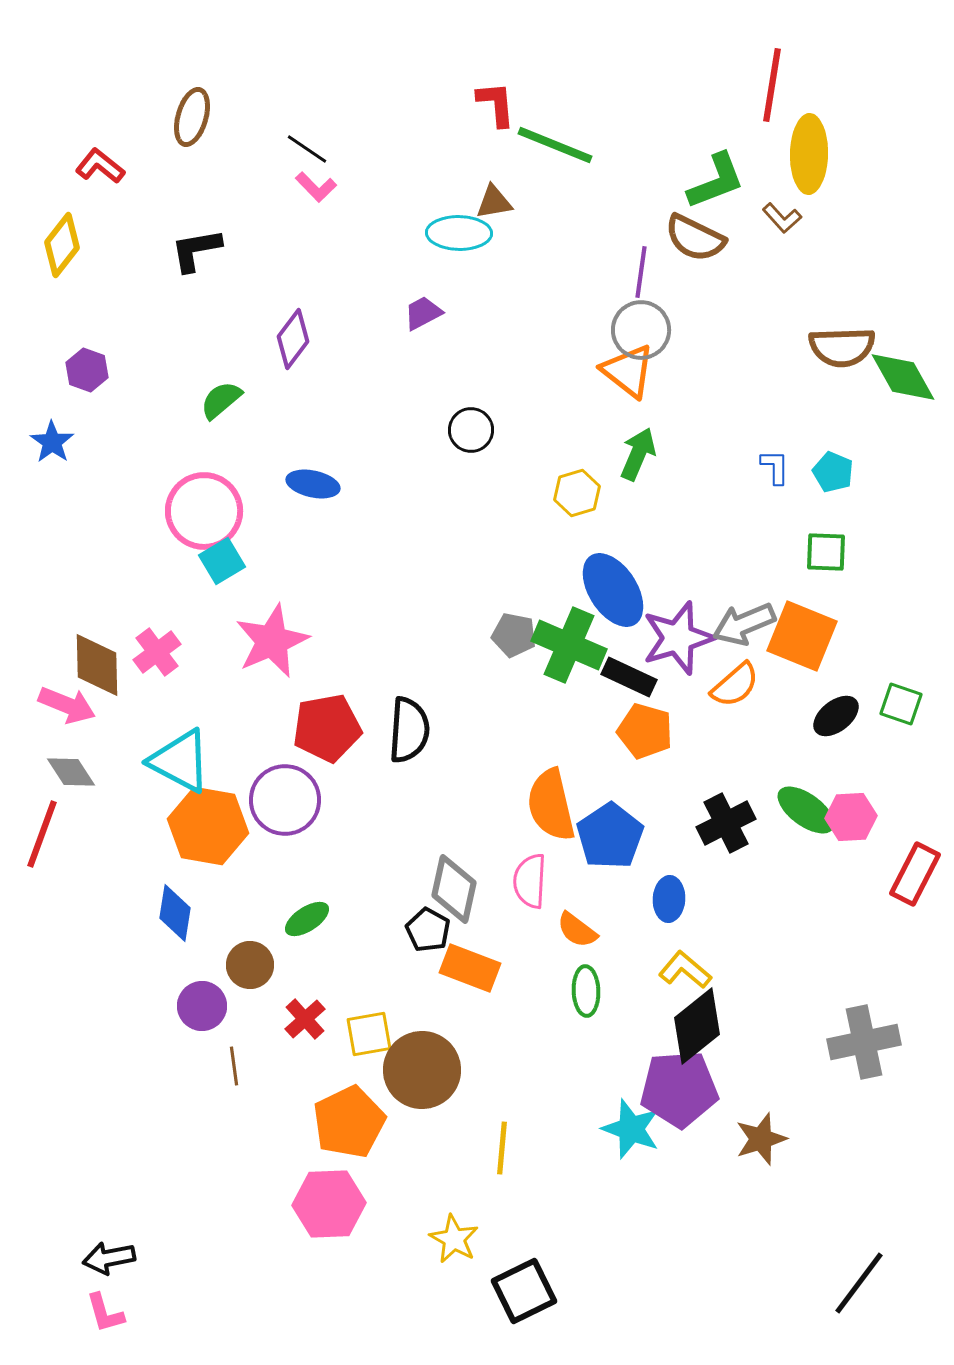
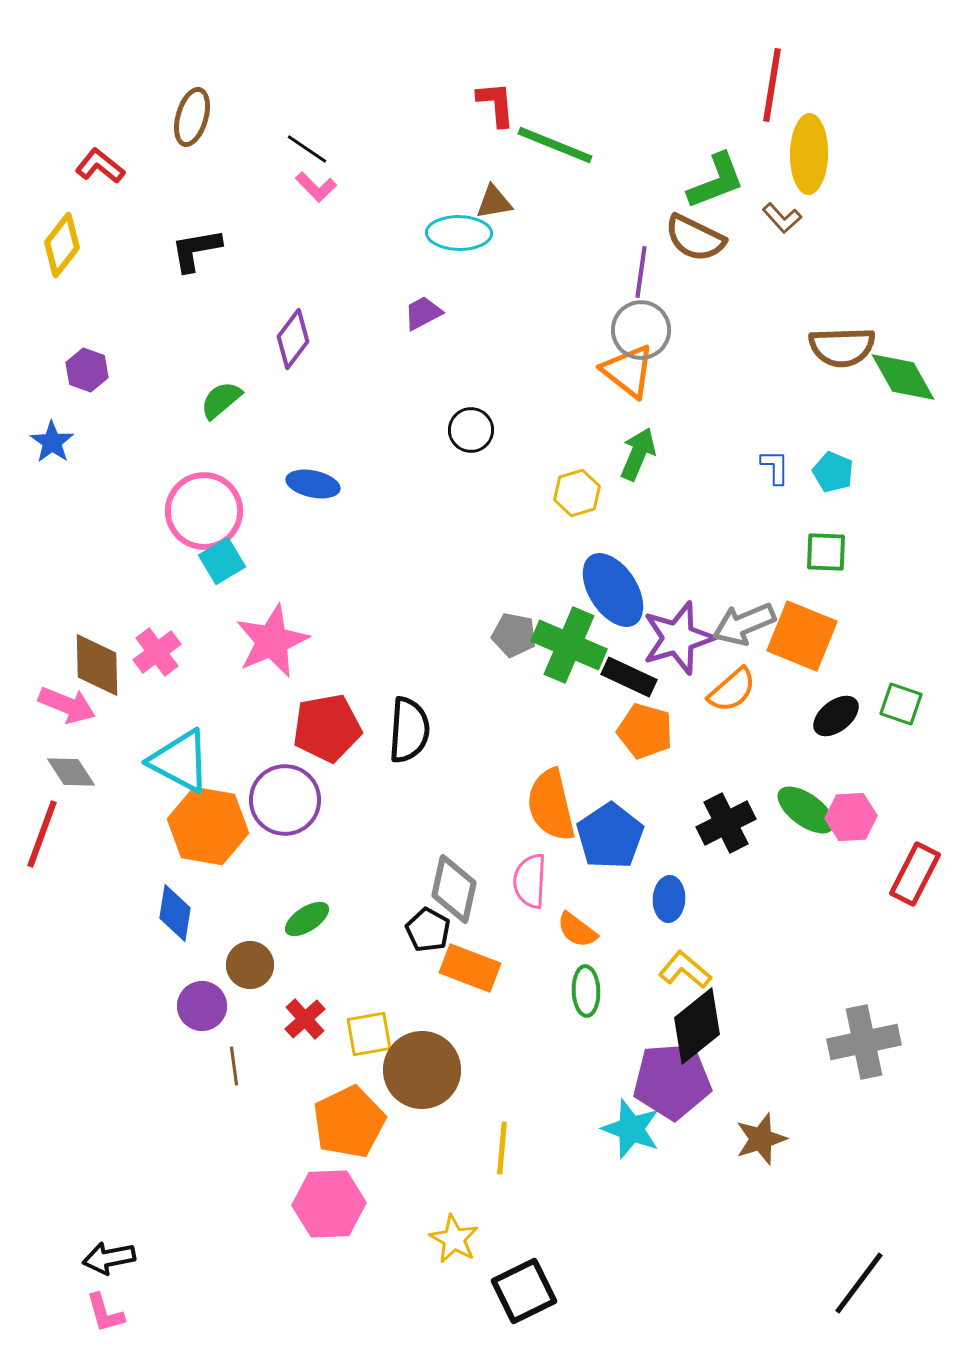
orange semicircle at (735, 685): moved 3 px left, 5 px down
purple pentagon at (679, 1089): moved 7 px left, 8 px up
